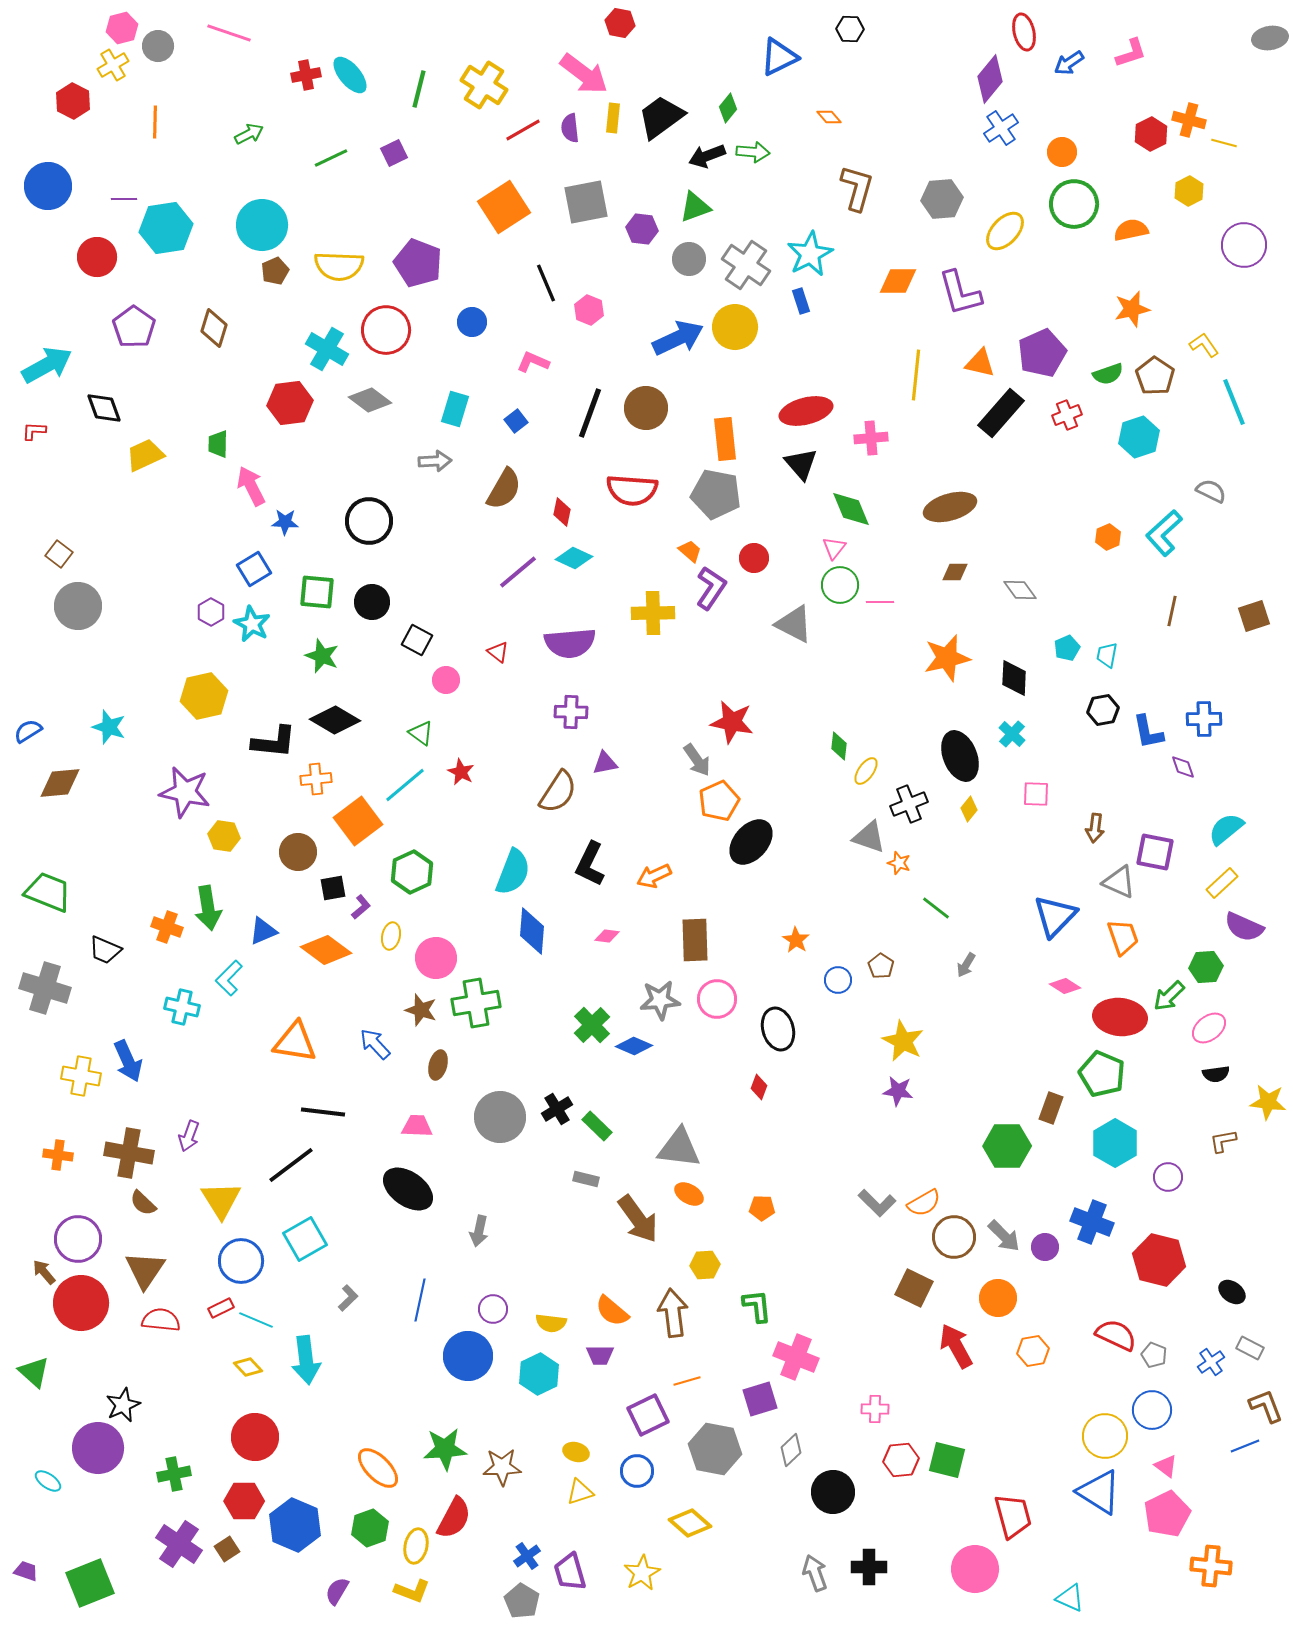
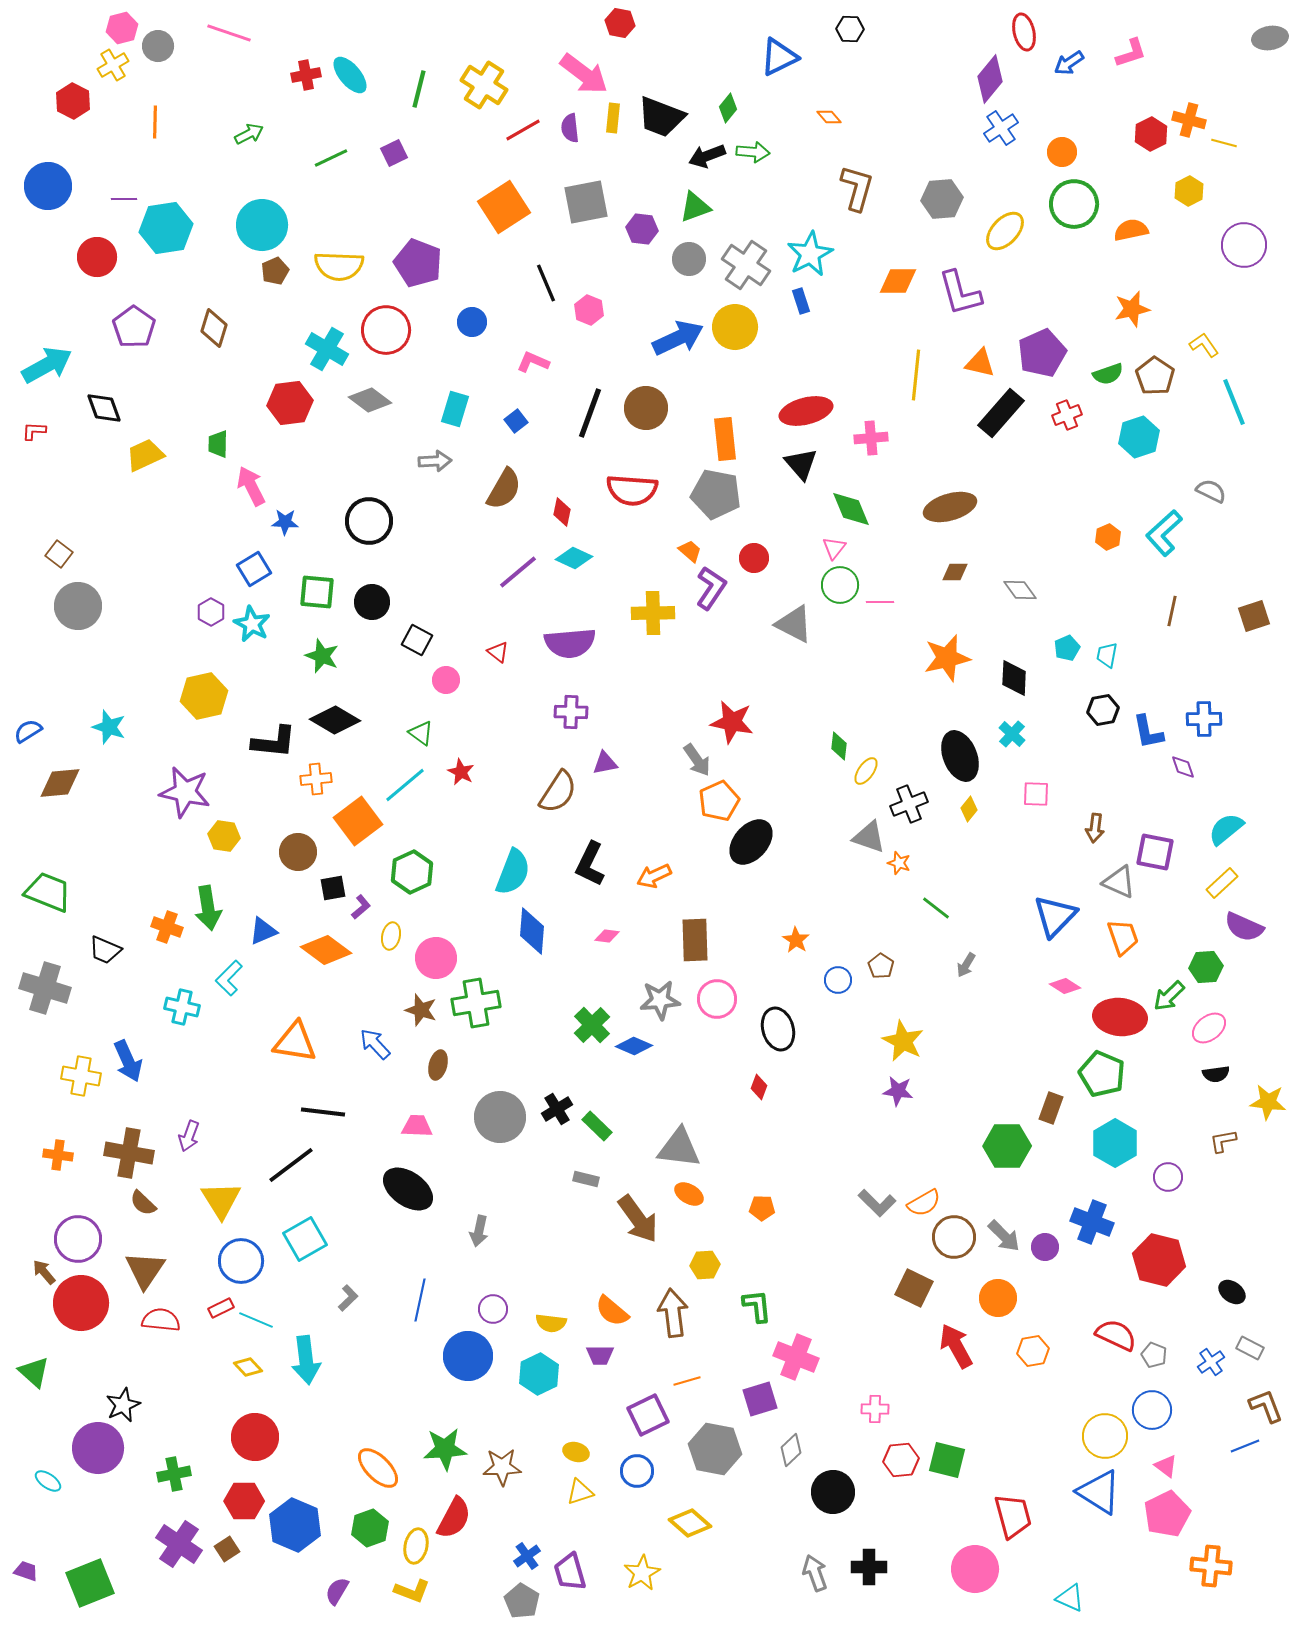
black trapezoid at (661, 117): rotated 123 degrees counterclockwise
